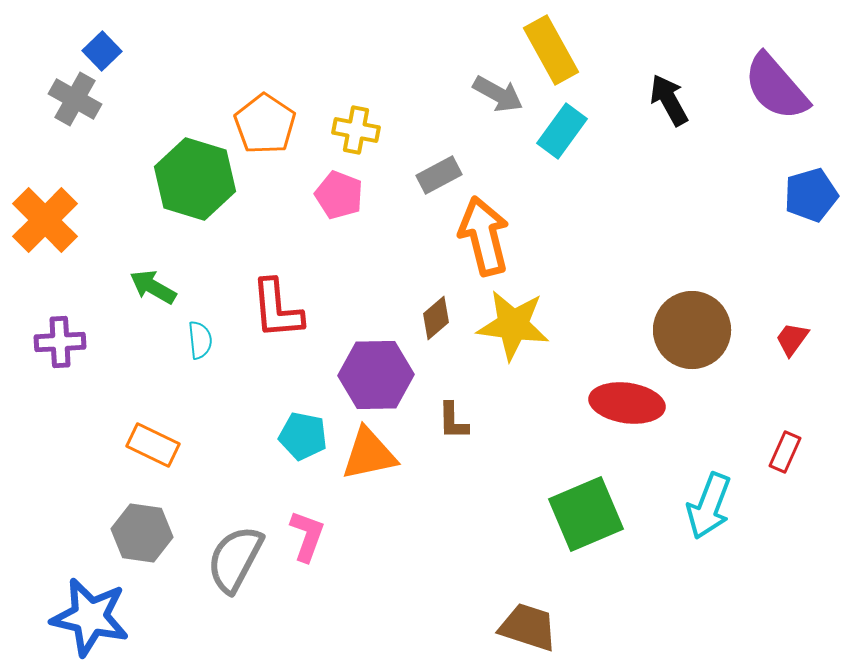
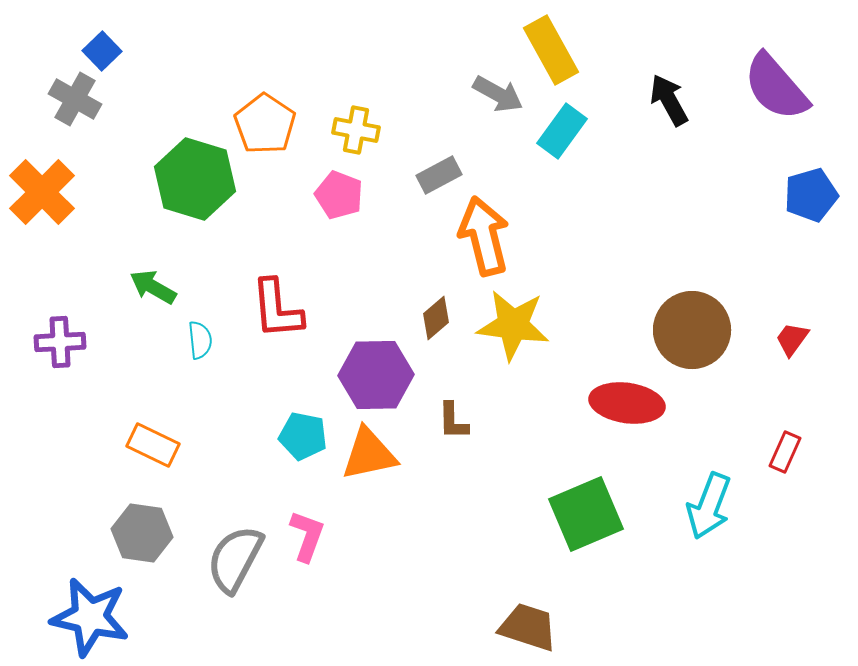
orange cross: moved 3 px left, 28 px up
